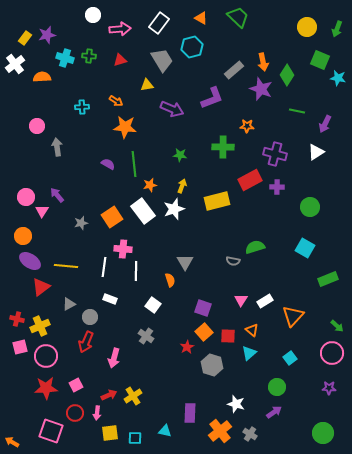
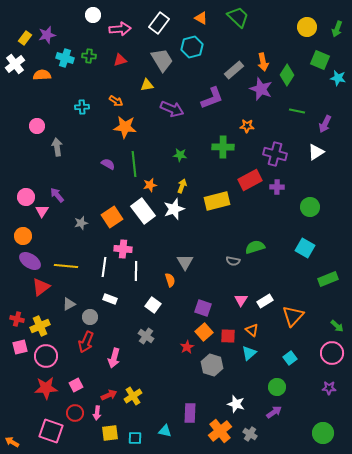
orange semicircle at (42, 77): moved 2 px up
